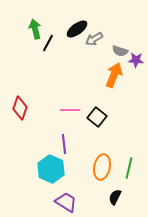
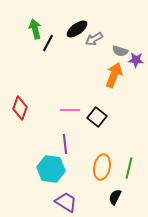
purple line: moved 1 px right
cyan hexagon: rotated 16 degrees counterclockwise
